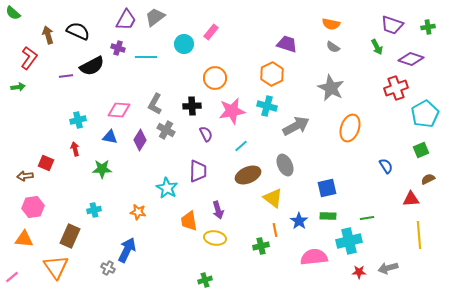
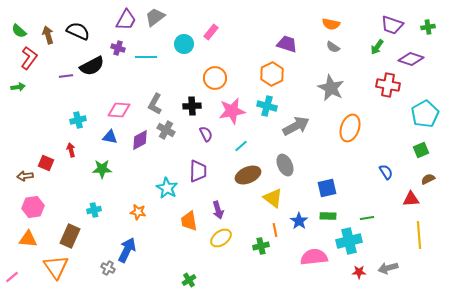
green semicircle at (13, 13): moved 6 px right, 18 px down
green arrow at (377, 47): rotated 63 degrees clockwise
red cross at (396, 88): moved 8 px left, 3 px up; rotated 30 degrees clockwise
purple diamond at (140, 140): rotated 30 degrees clockwise
red arrow at (75, 149): moved 4 px left, 1 px down
blue semicircle at (386, 166): moved 6 px down
yellow ellipse at (215, 238): moved 6 px right; rotated 45 degrees counterclockwise
orange triangle at (24, 239): moved 4 px right
green cross at (205, 280): moved 16 px left; rotated 16 degrees counterclockwise
